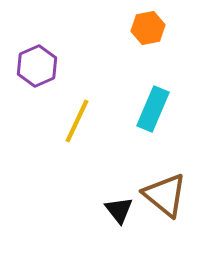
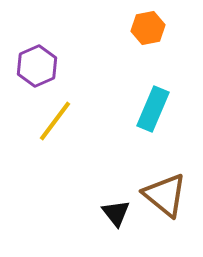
yellow line: moved 22 px left; rotated 12 degrees clockwise
black triangle: moved 3 px left, 3 px down
